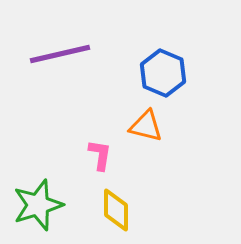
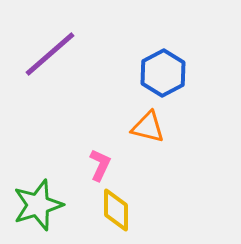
purple line: moved 10 px left; rotated 28 degrees counterclockwise
blue hexagon: rotated 9 degrees clockwise
orange triangle: moved 2 px right, 1 px down
pink L-shape: moved 10 px down; rotated 16 degrees clockwise
